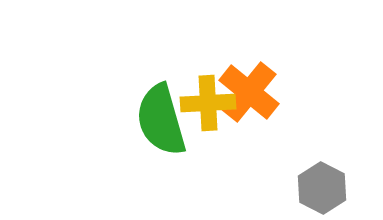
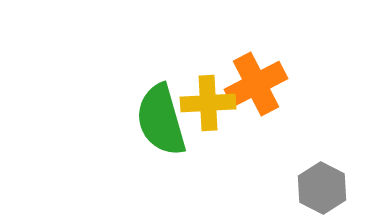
orange cross: moved 7 px right, 8 px up; rotated 24 degrees clockwise
